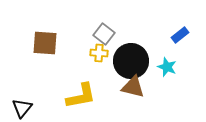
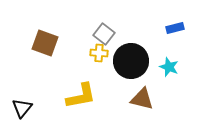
blue rectangle: moved 5 px left, 7 px up; rotated 24 degrees clockwise
brown square: rotated 16 degrees clockwise
cyan star: moved 2 px right
brown triangle: moved 9 px right, 12 px down
